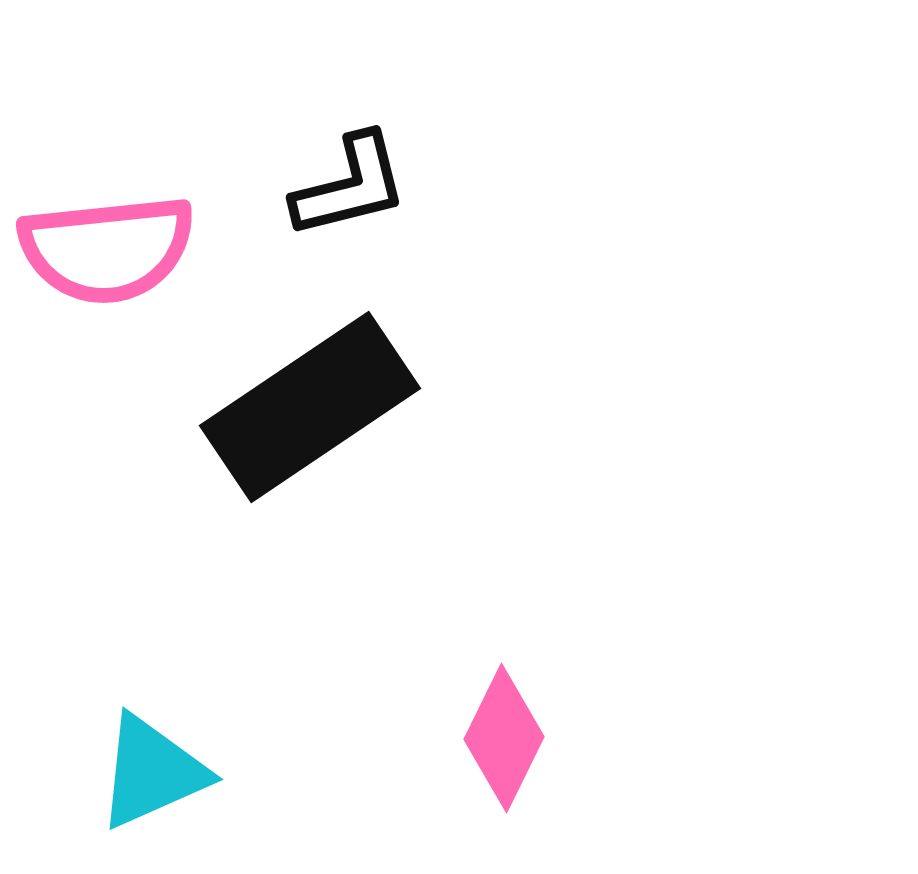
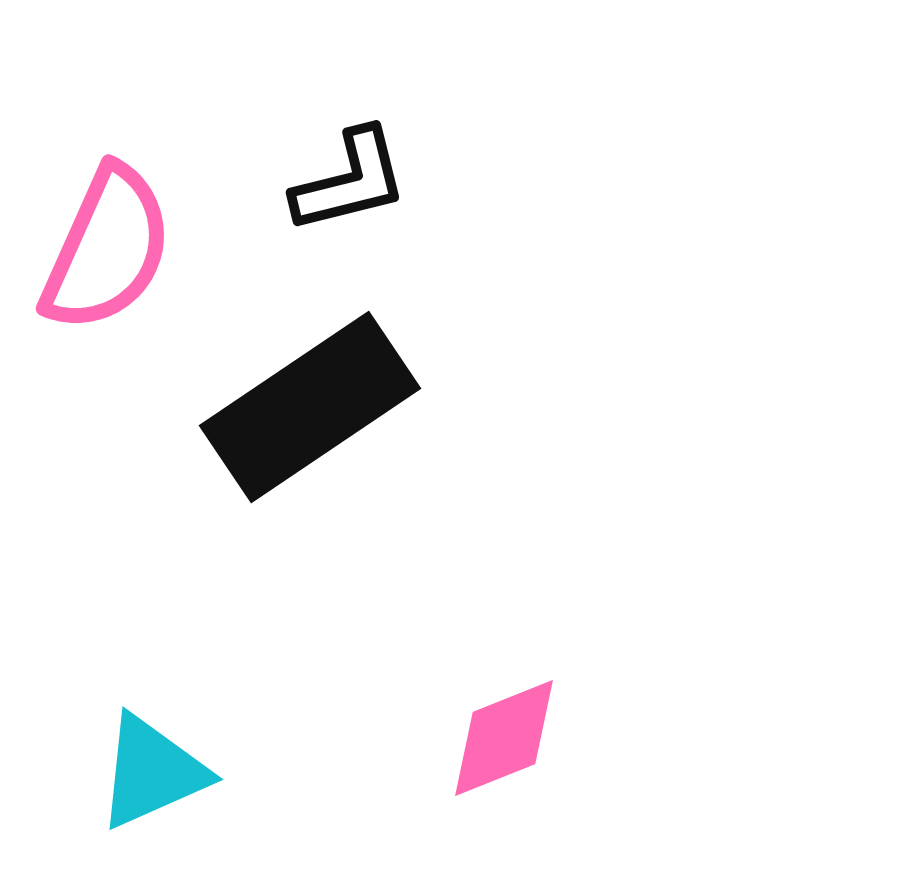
black L-shape: moved 5 px up
pink semicircle: rotated 60 degrees counterclockwise
pink diamond: rotated 42 degrees clockwise
